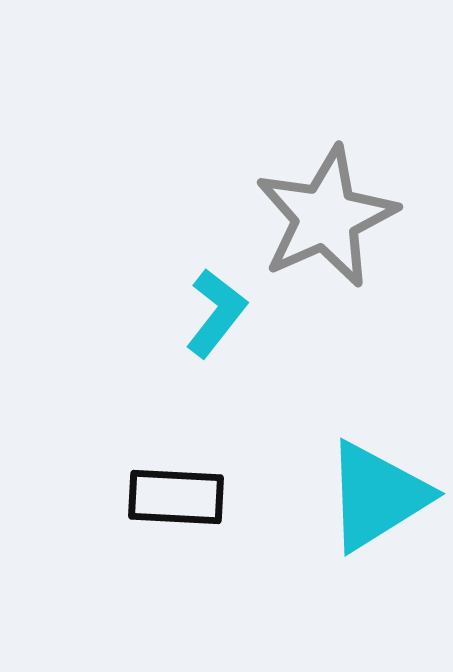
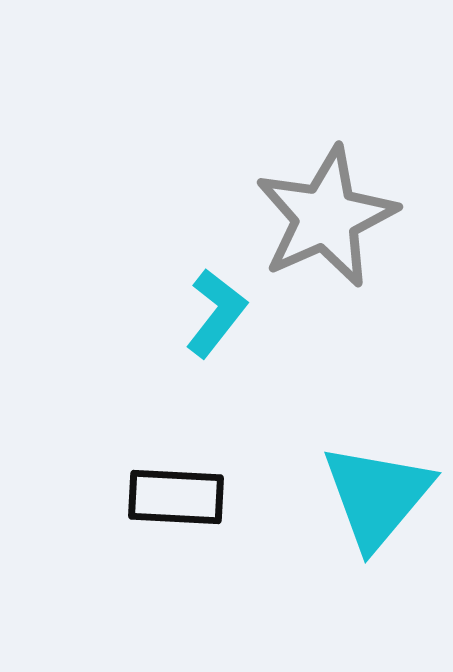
cyan triangle: rotated 18 degrees counterclockwise
